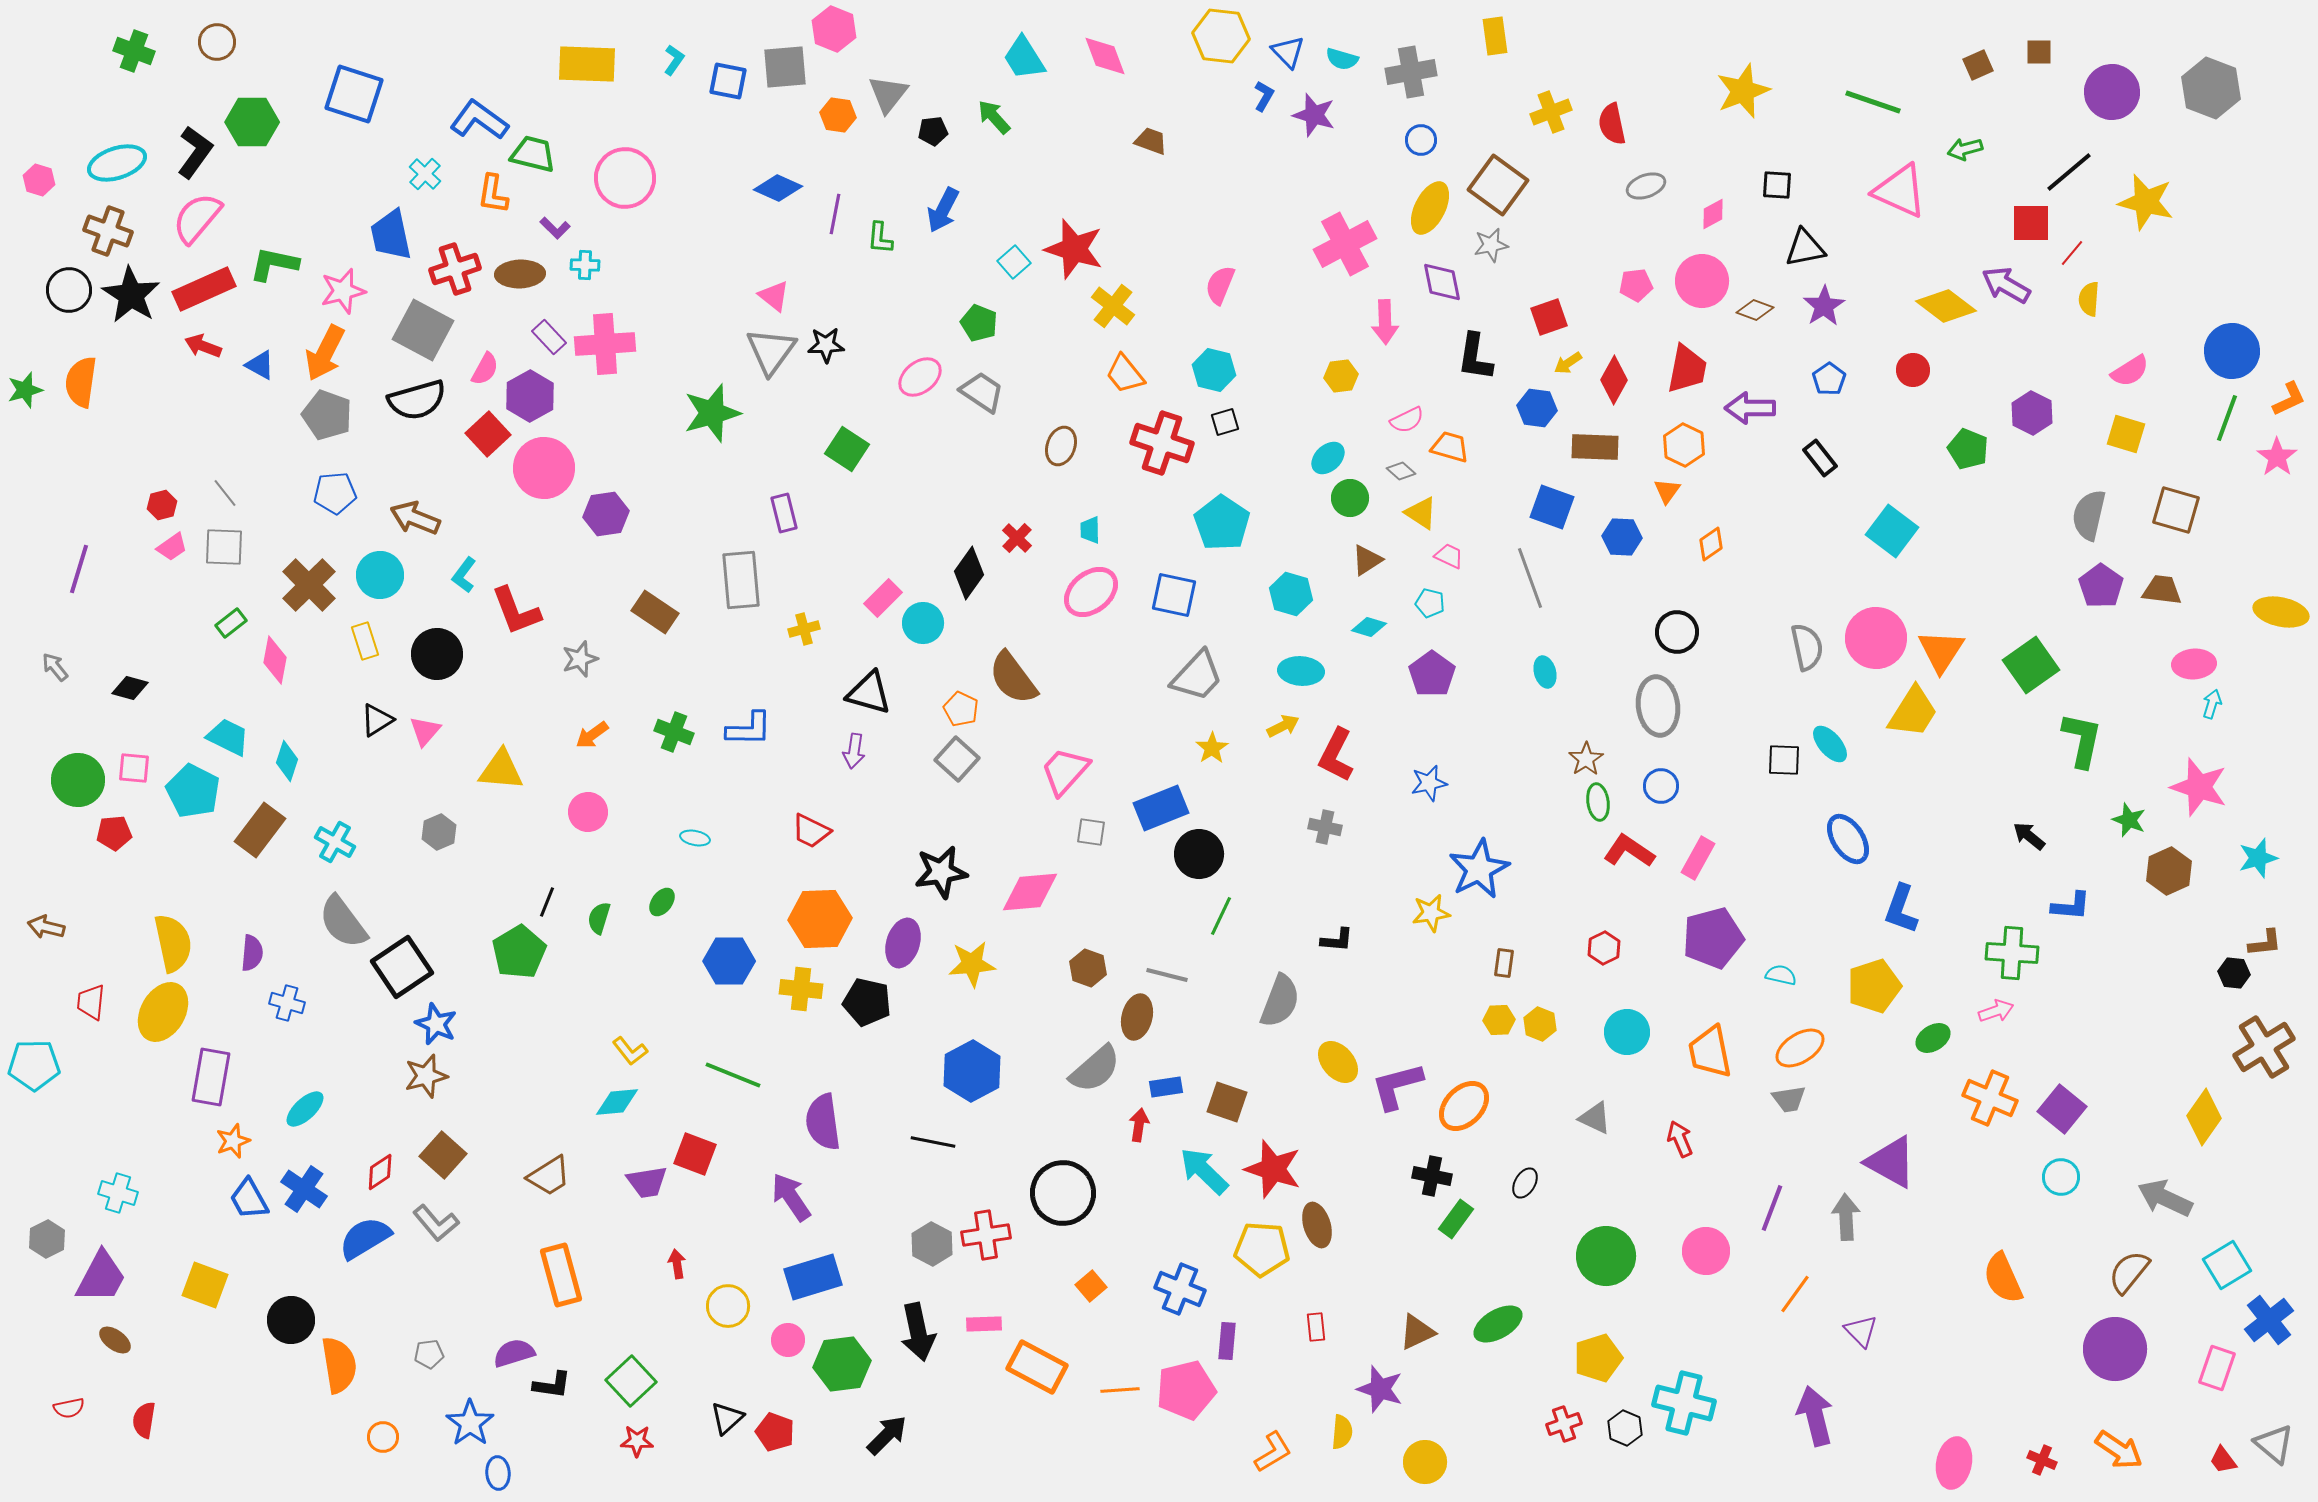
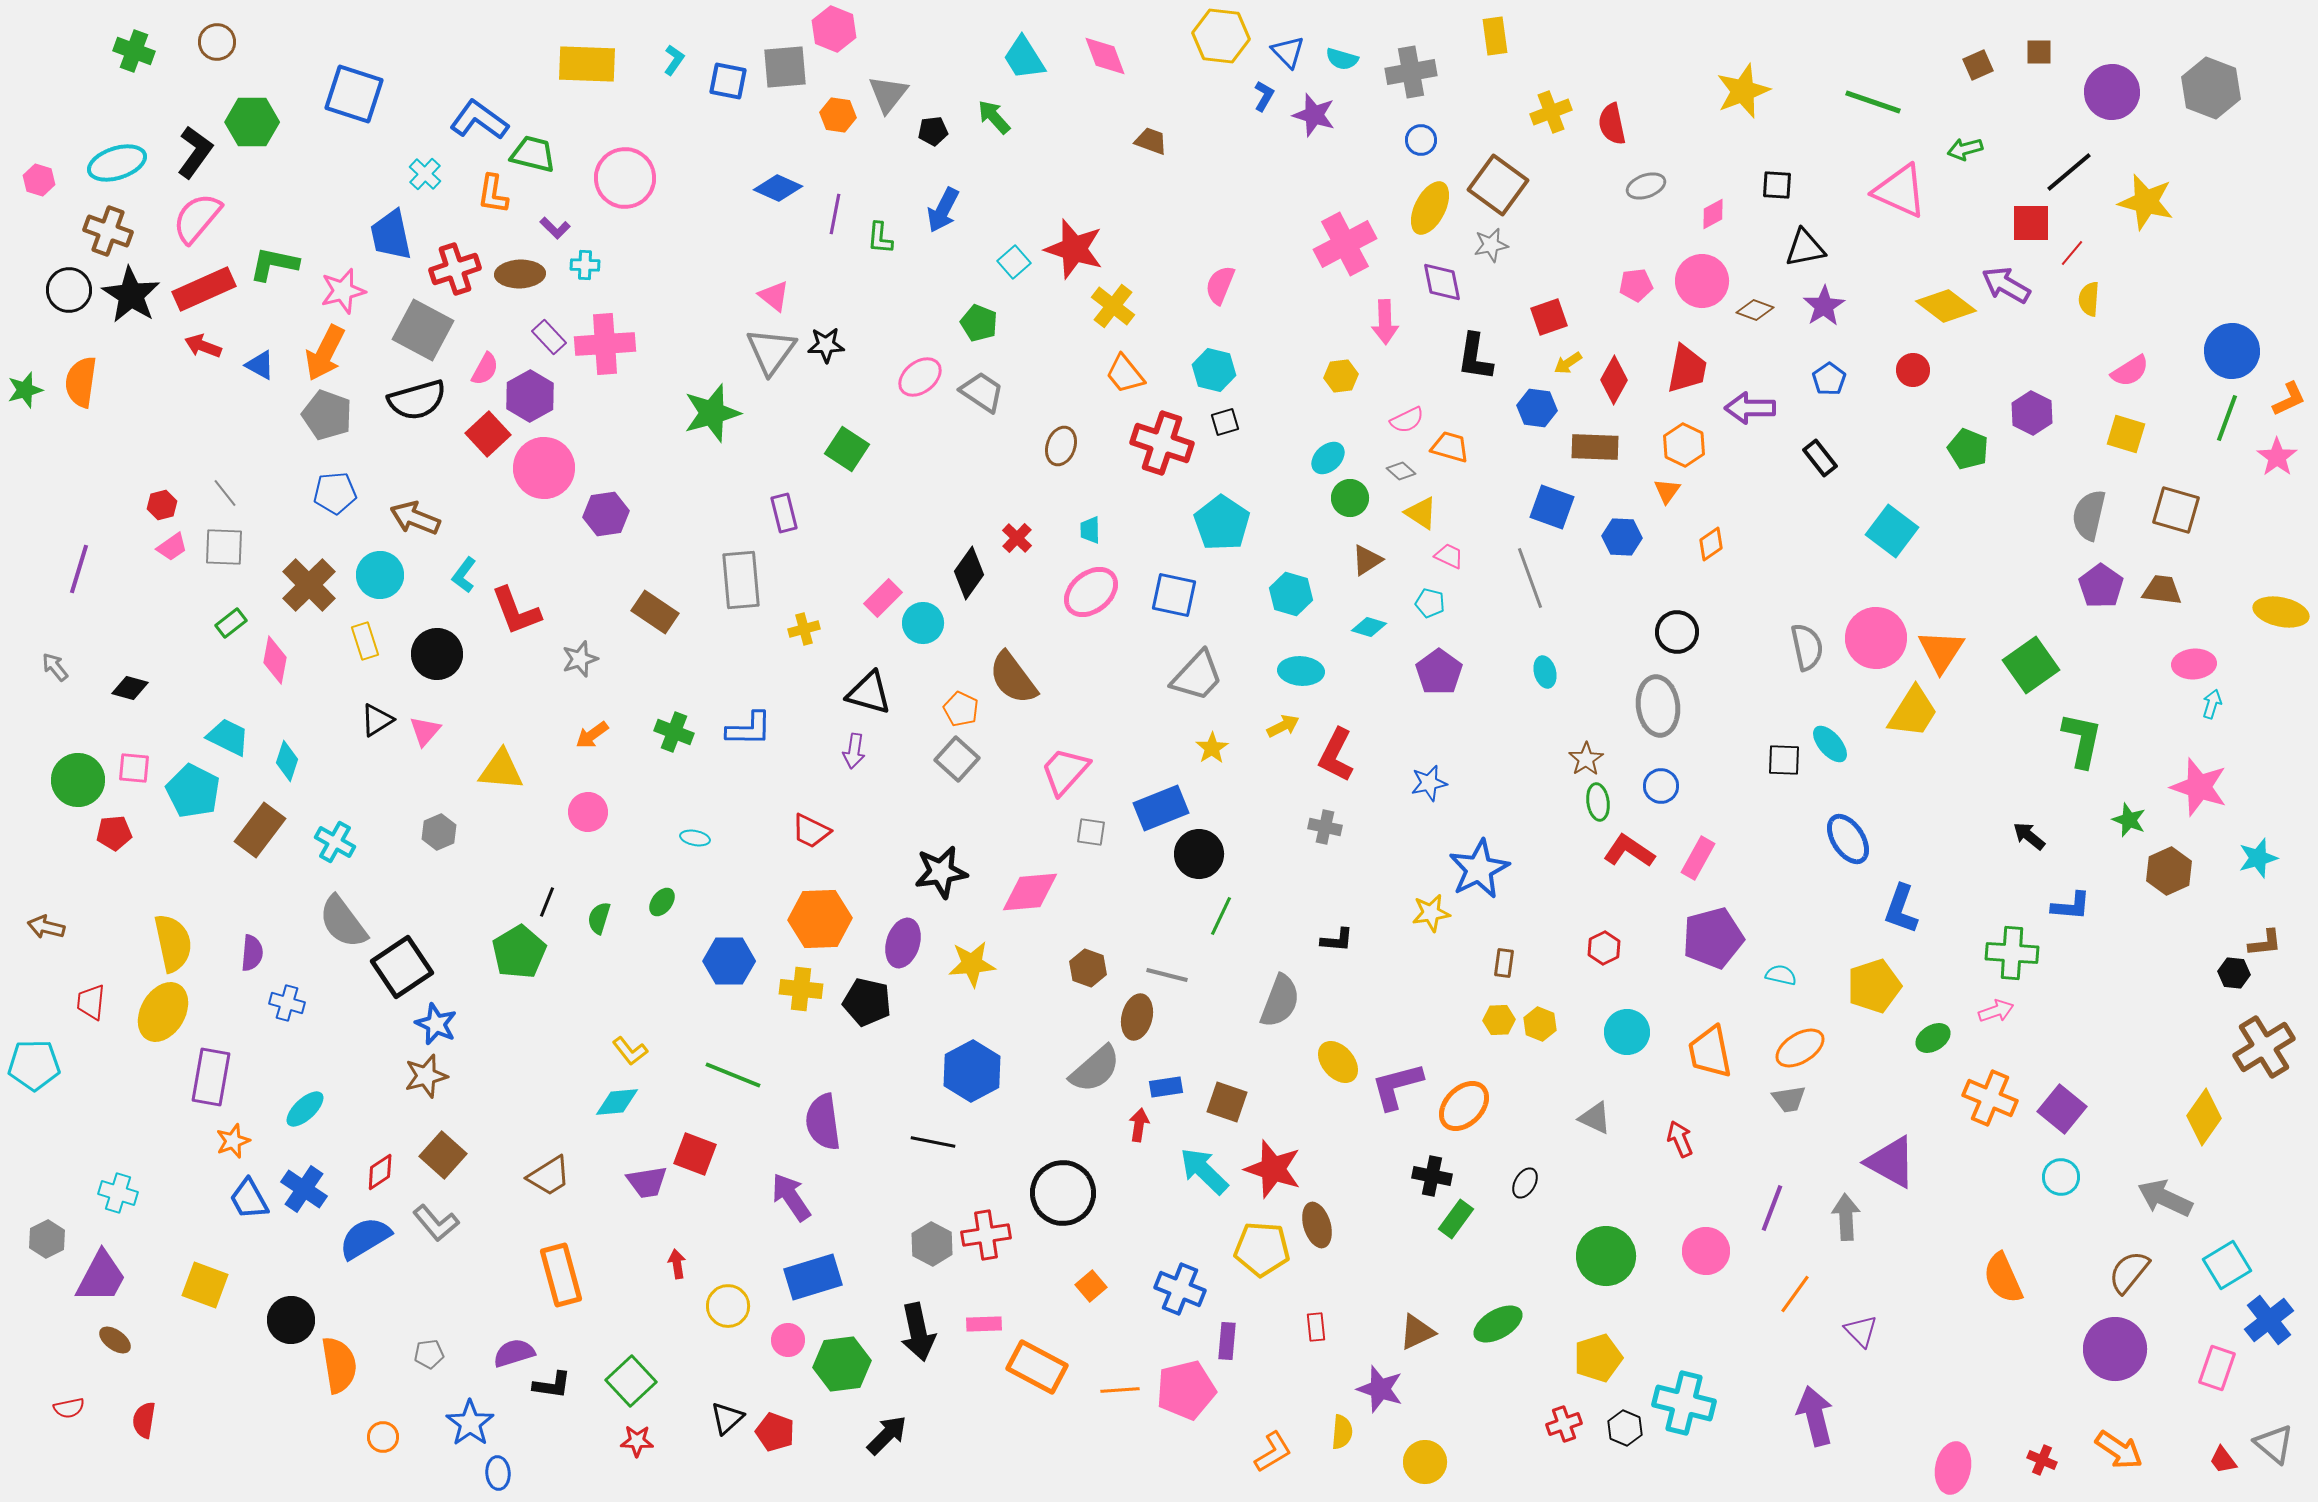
purple pentagon at (1432, 674): moved 7 px right, 2 px up
pink ellipse at (1954, 1463): moved 1 px left, 5 px down
